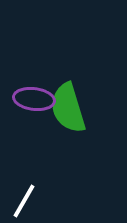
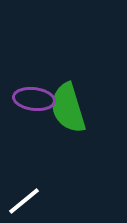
white line: rotated 21 degrees clockwise
